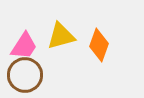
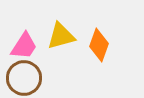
brown circle: moved 1 px left, 3 px down
